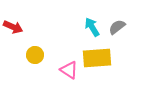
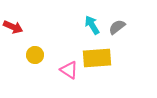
cyan arrow: moved 2 px up
